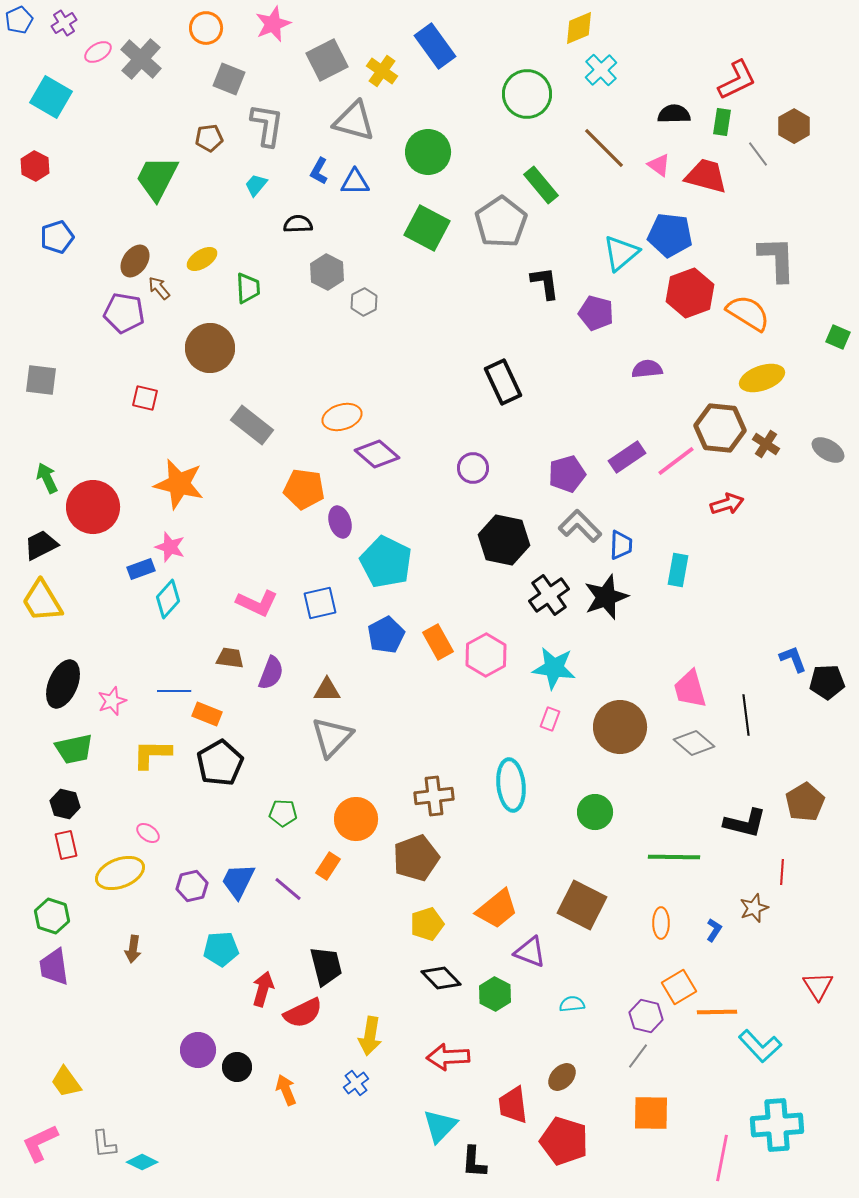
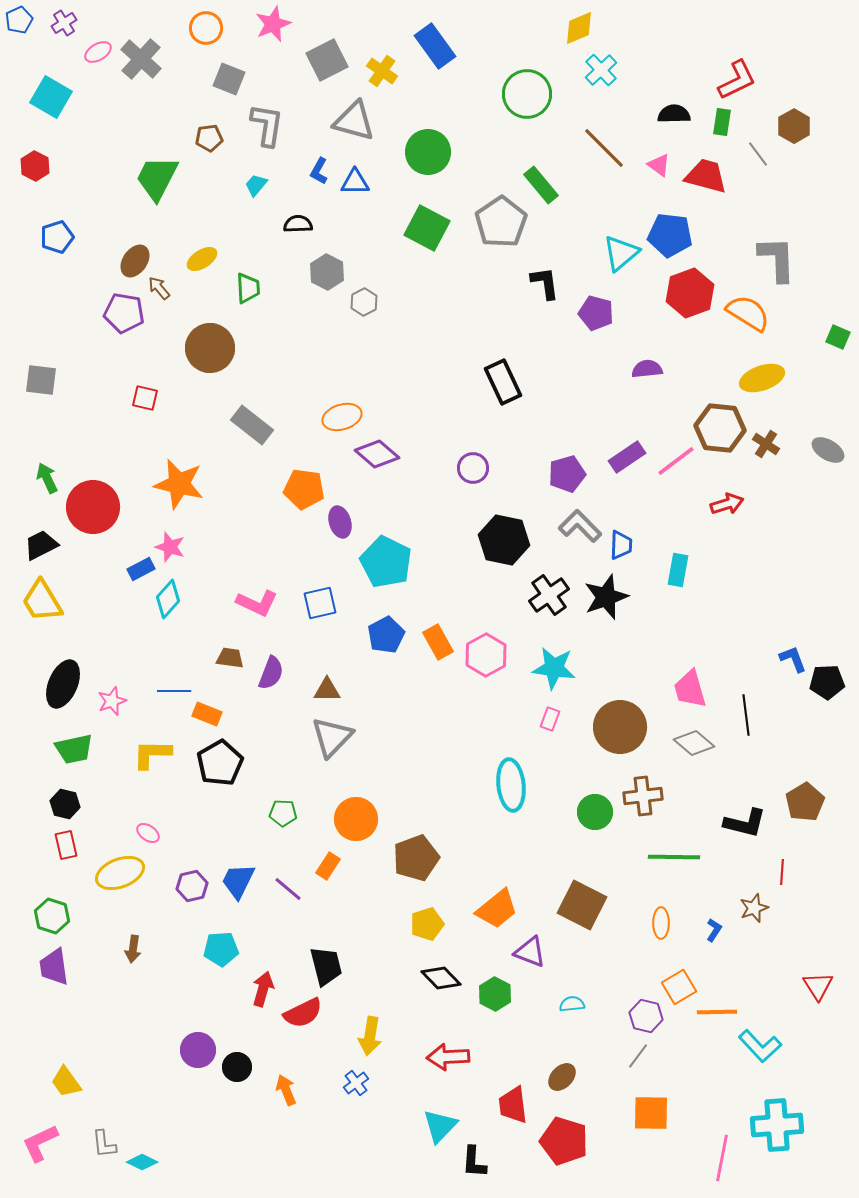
blue rectangle at (141, 569): rotated 8 degrees counterclockwise
brown cross at (434, 796): moved 209 px right
